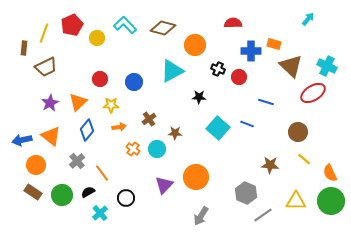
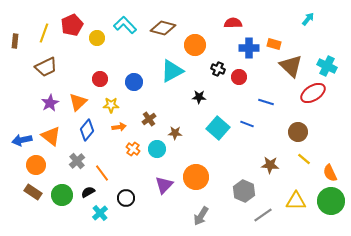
brown rectangle at (24, 48): moved 9 px left, 7 px up
blue cross at (251, 51): moved 2 px left, 3 px up
gray hexagon at (246, 193): moved 2 px left, 2 px up
